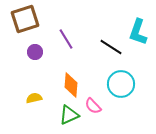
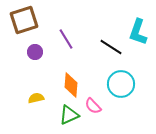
brown square: moved 1 px left, 1 px down
yellow semicircle: moved 2 px right
